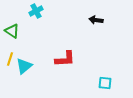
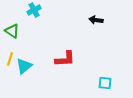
cyan cross: moved 2 px left, 1 px up
